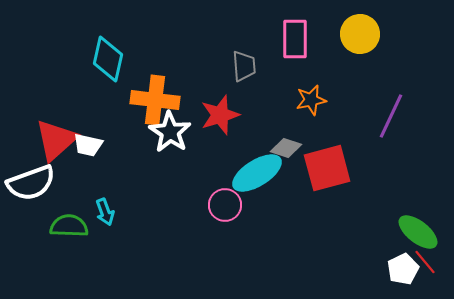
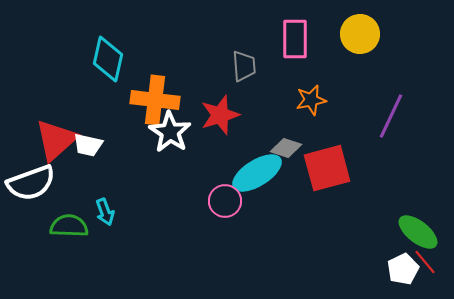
pink circle: moved 4 px up
